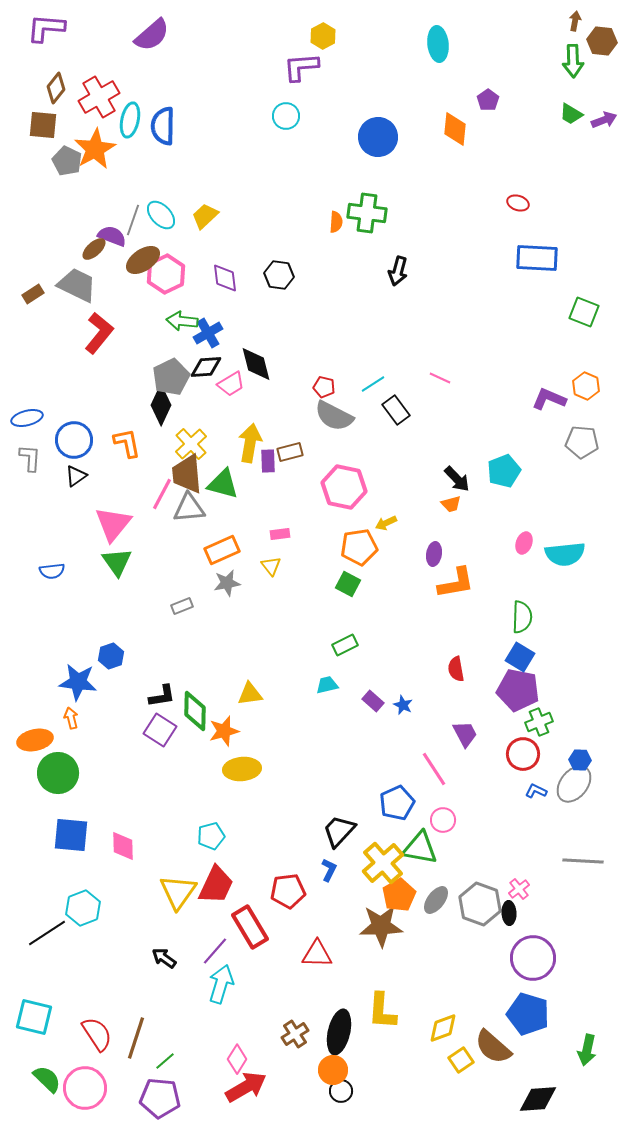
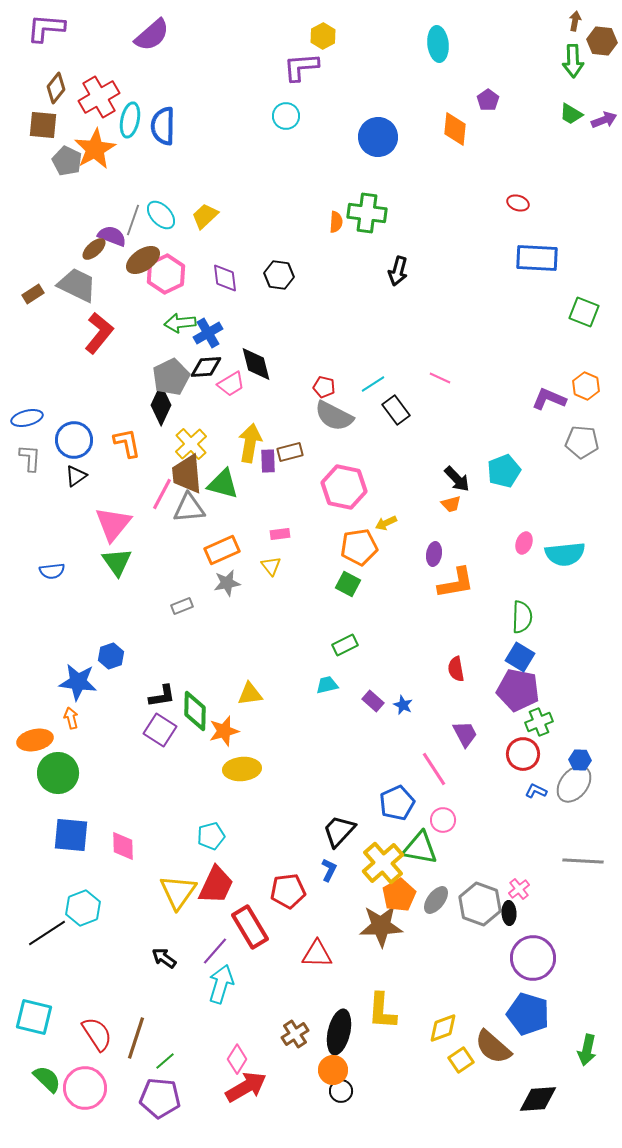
green arrow at (182, 321): moved 2 px left, 2 px down; rotated 12 degrees counterclockwise
